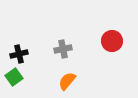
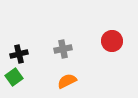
orange semicircle: rotated 24 degrees clockwise
